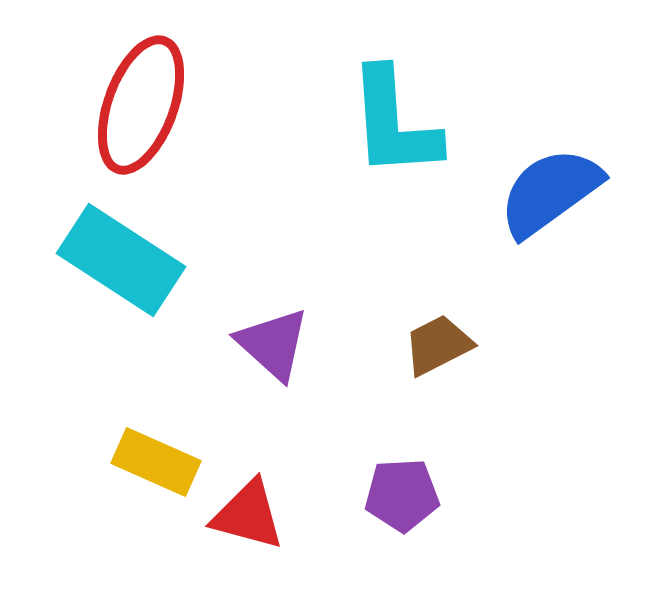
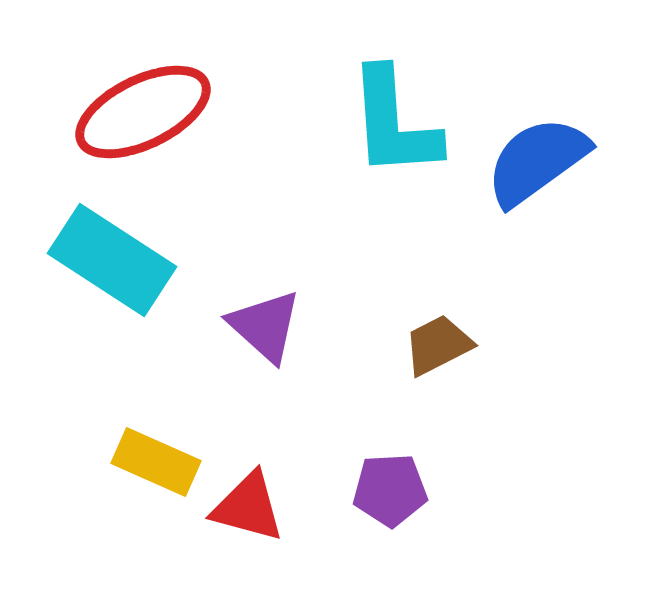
red ellipse: moved 2 px right, 7 px down; rotated 44 degrees clockwise
blue semicircle: moved 13 px left, 31 px up
cyan rectangle: moved 9 px left
purple triangle: moved 8 px left, 18 px up
purple pentagon: moved 12 px left, 5 px up
red triangle: moved 8 px up
